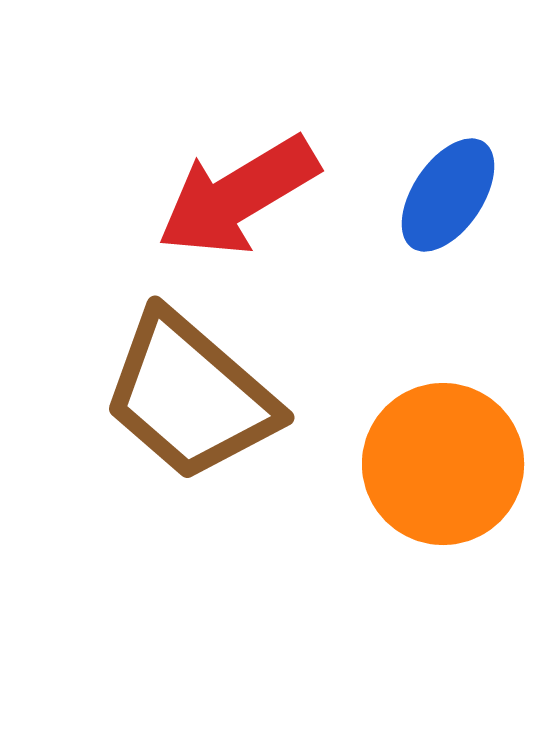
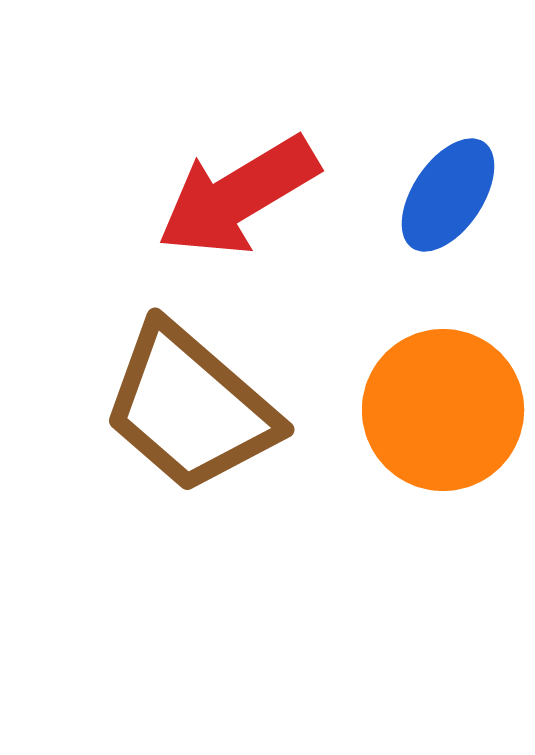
brown trapezoid: moved 12 px down
orange circle: moved 54 px up
